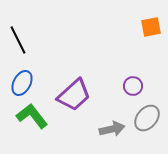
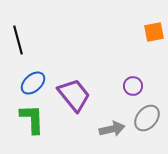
orange square: moved 3 px right, 5 px down
black line: rotated 12 degrees clockwise
blue ellipse: moved 11 px right; rotated 20 degrees clockwise
purple trapezoid: rotated 87 degrees counterclockwise
green L-shape: moved 3 px down; rotated 36 degrees clockwise
